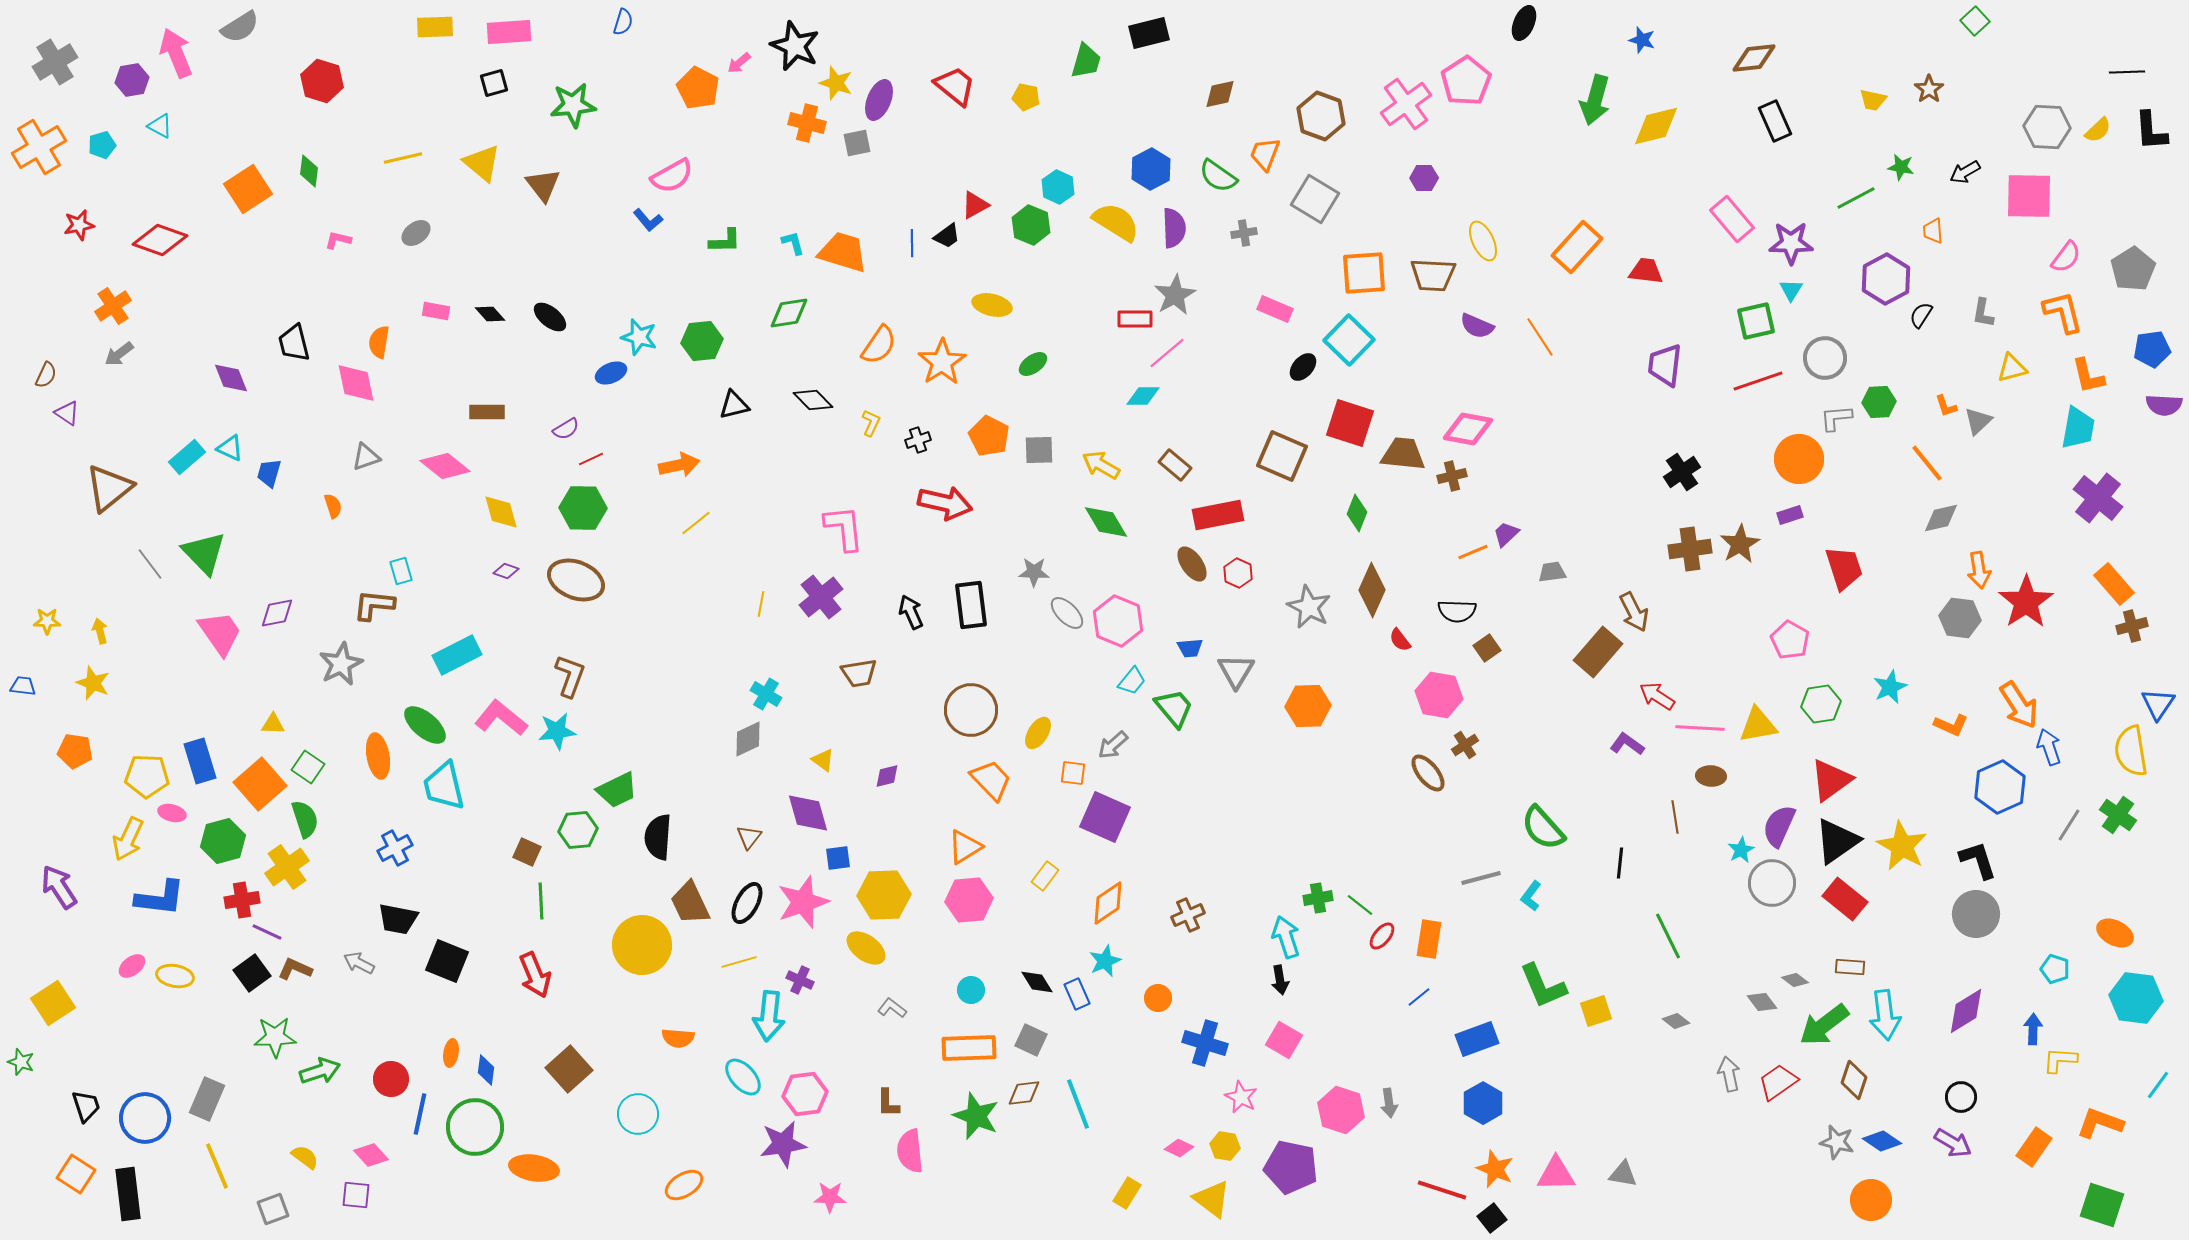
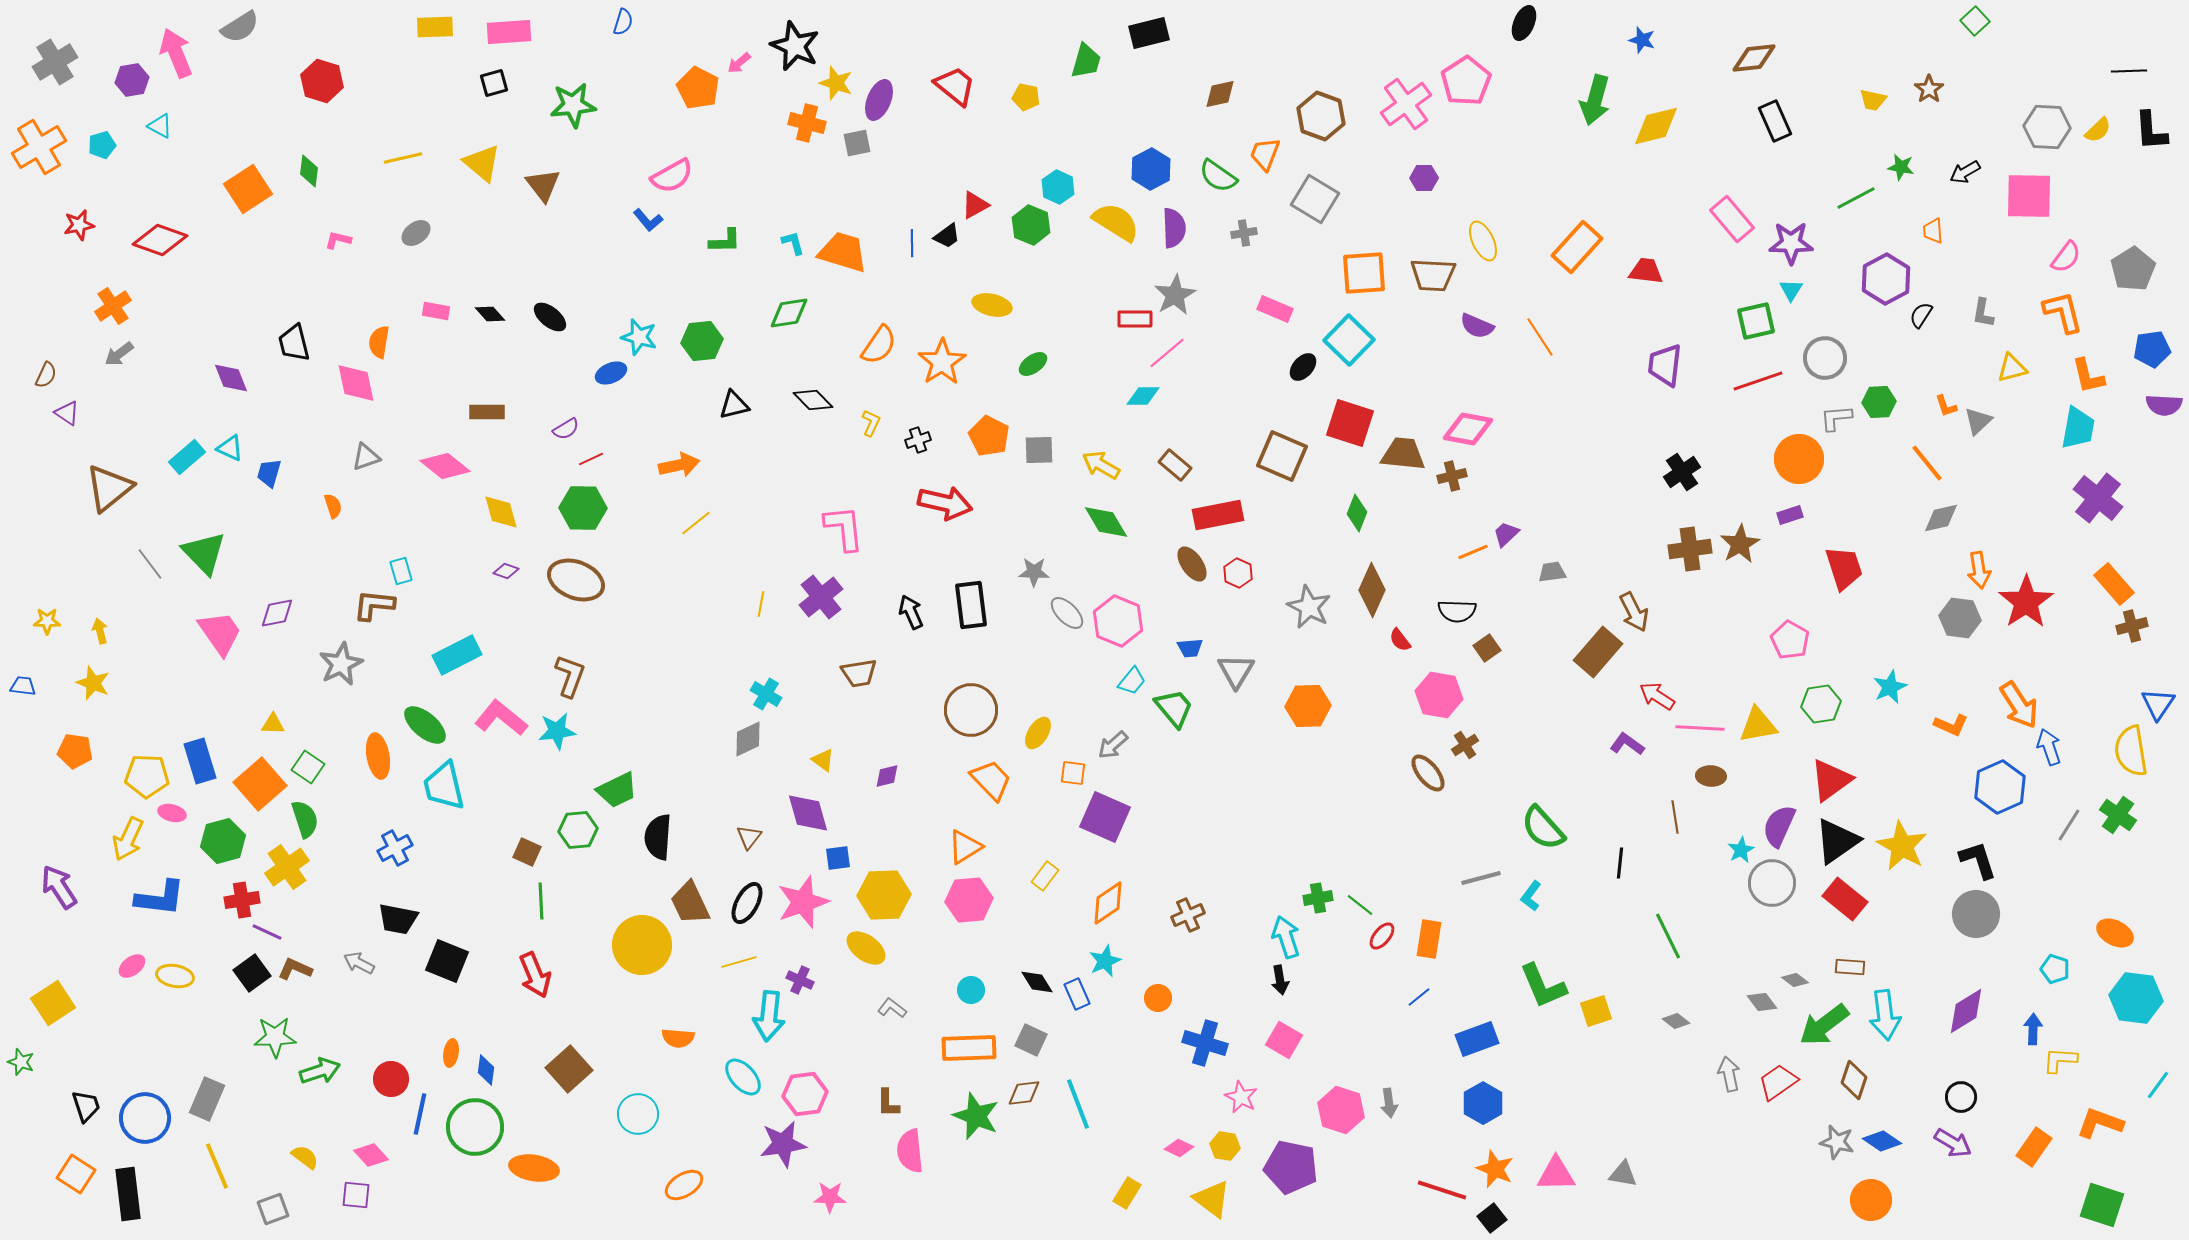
black line at (2127, 72): moved 2 px right, 1 px up
